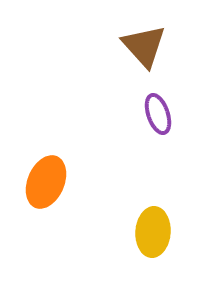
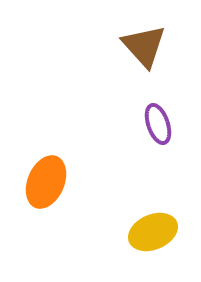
purple ellipse: moved 10 px down
yellow ellipse: rotated 63 degrees clockwise
